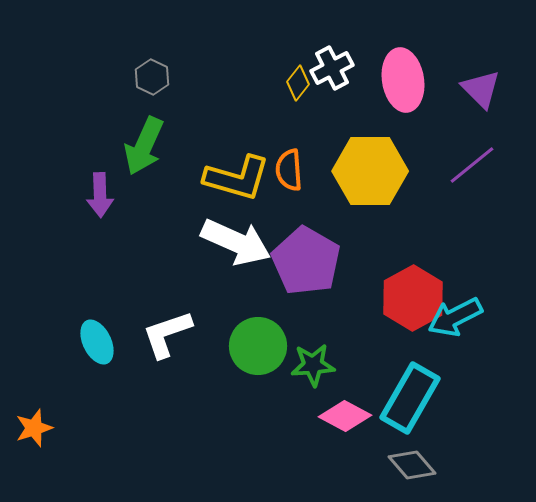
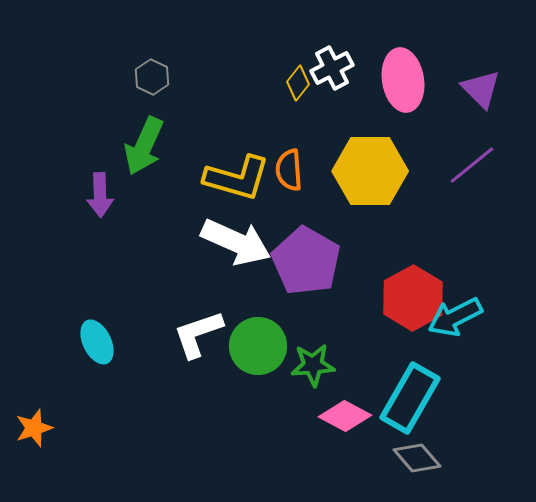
white L-shape: moved 31 px right
gray diamond: moved 5 px right, 7 px up
